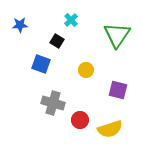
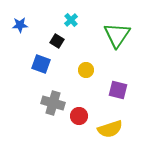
red circle: moved 1 px left, 4 px up
